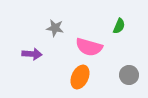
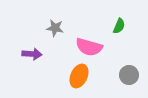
orange ellipse: moved 1 px left, 1 px up
